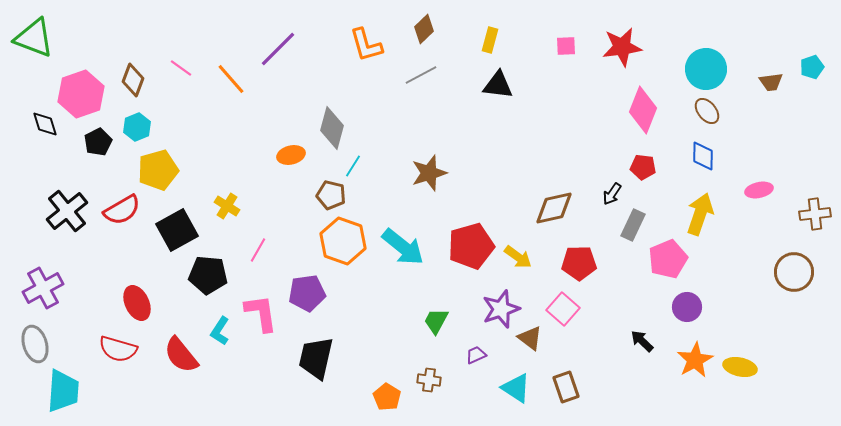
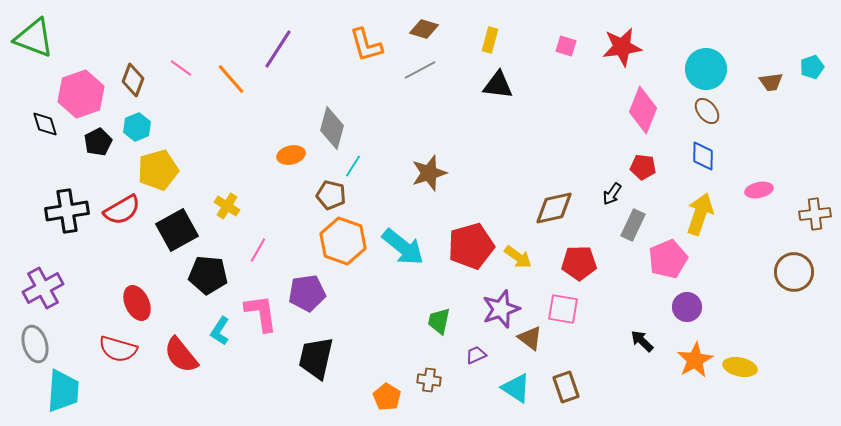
brown diamond at (424, 29): rotated 60 degrees clockwise
pink square at (566, 46): rotated 20 degrees clockwise
purple line at (278, 49): rotated 12 degrees counterclockwise
gray line at (421, 75): moved 1 px left, 5 px up
black cross at (67, 211): rotated 30 degrees clockwise
pink square at (563, 309): rotated 32 degrees counterclockwise
green trapezoid at (436, 321): moved 3 px right; rotated 16 degrees counterclockwise
